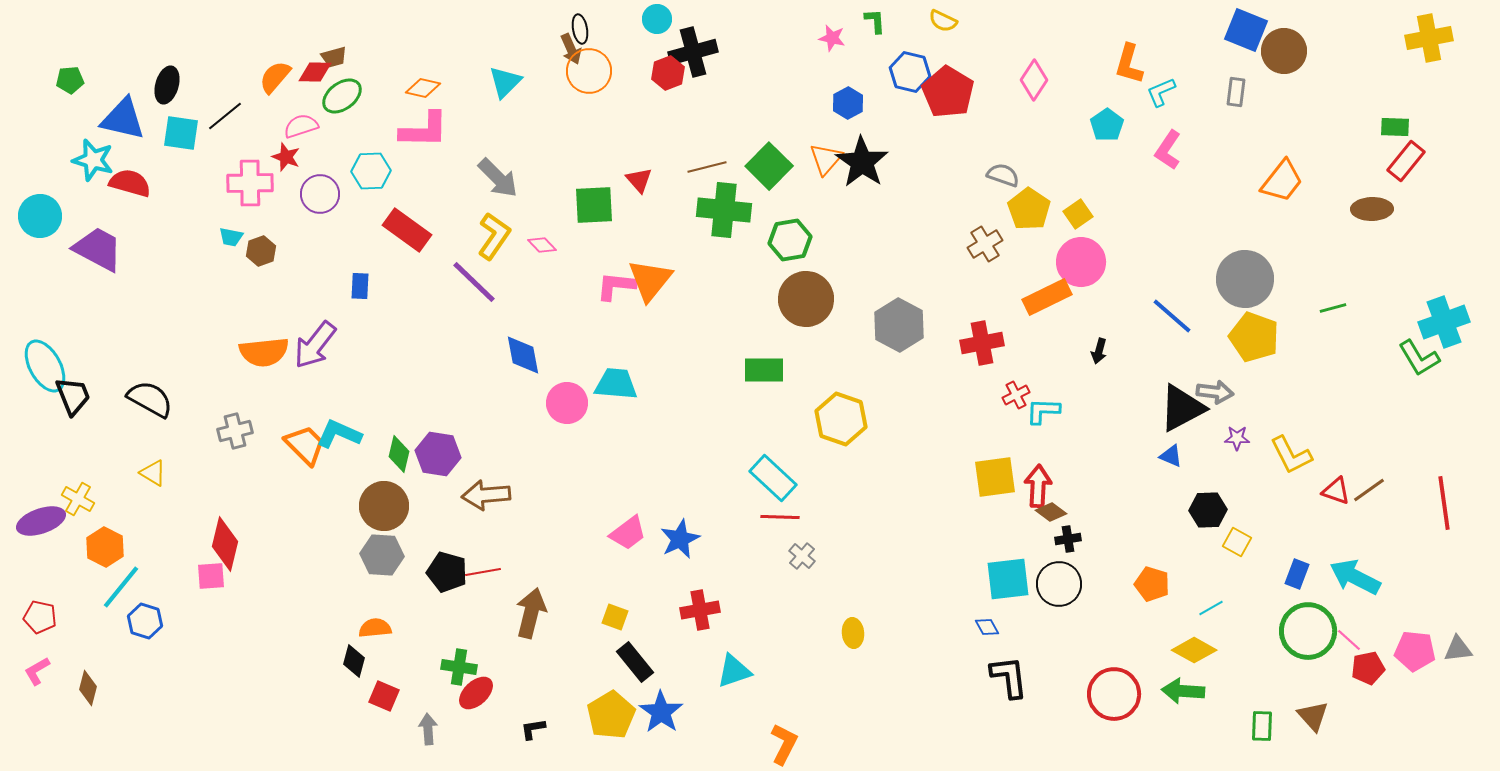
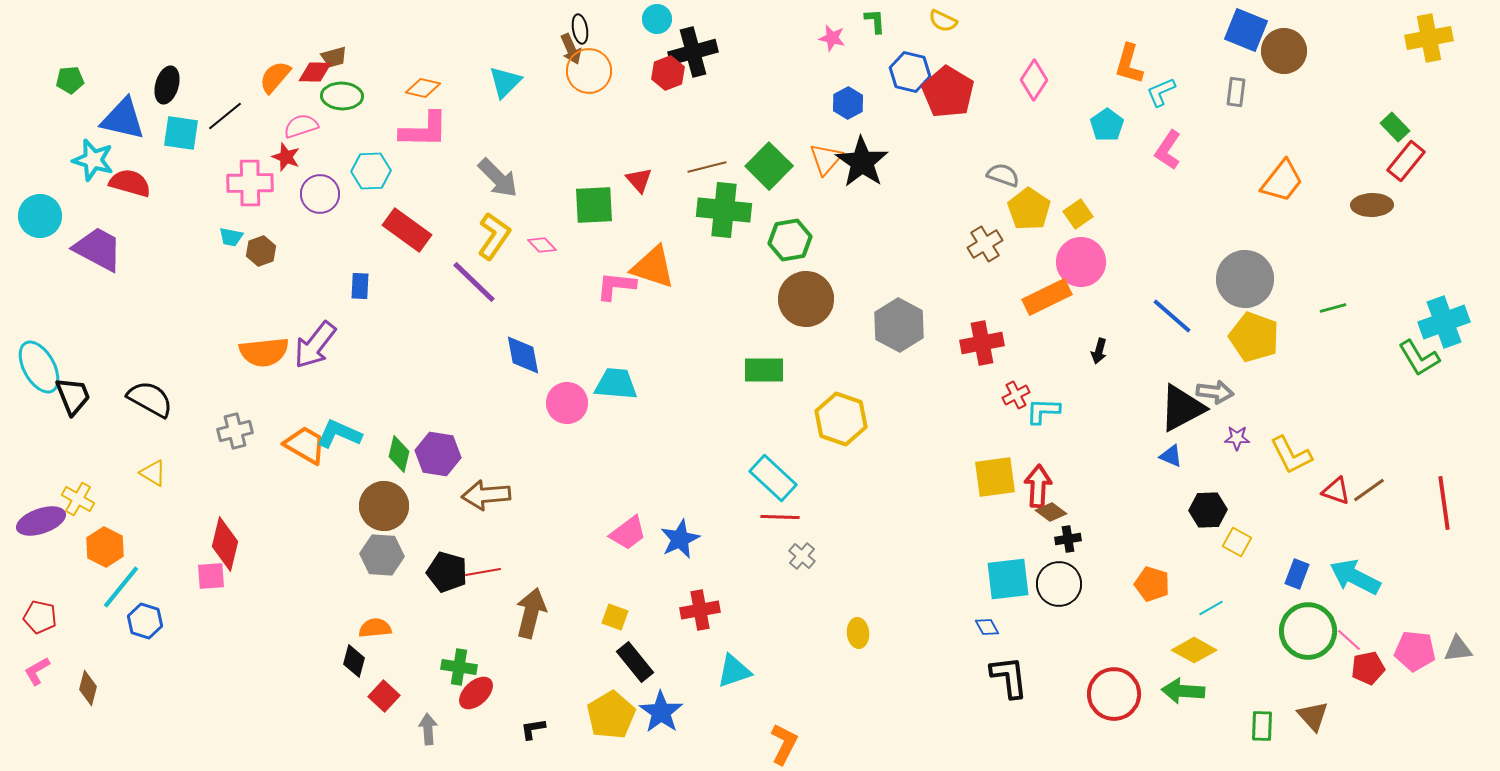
green ellipse at (342, 96): rotated 39 degrees clockwise
green rectangle at (1395, 127): rotated 44 degrees clockwise
brown ellipse at (1372, 209): moved 4 px up
orange triangle at (650, 280): moved 3 px right, 13 px up; rotated 51 degrees counterclockwise
cyan ellipse at (45, 366): moved 6 px left, 1 px down
orange trapezoid at (305, 445): rotated 15 degrees counterclockwise
yellow ellipse at (853, 633): moved 5 px right
red square at (384, 696): rotated 20 degrees clockwise
